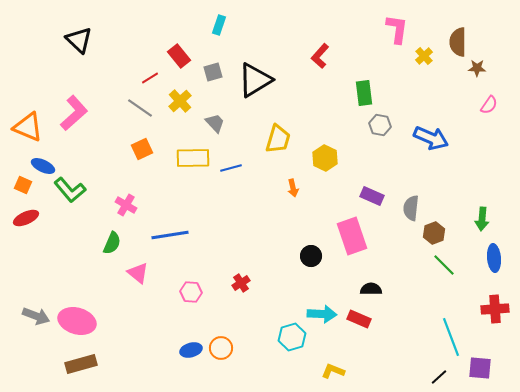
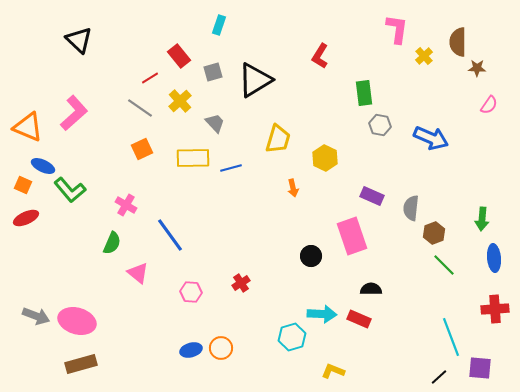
red L-shape at (320, 56): rotated 10 degrees counterclockwise
blue line at (170, 235): rotated 63 degrees clockwise
